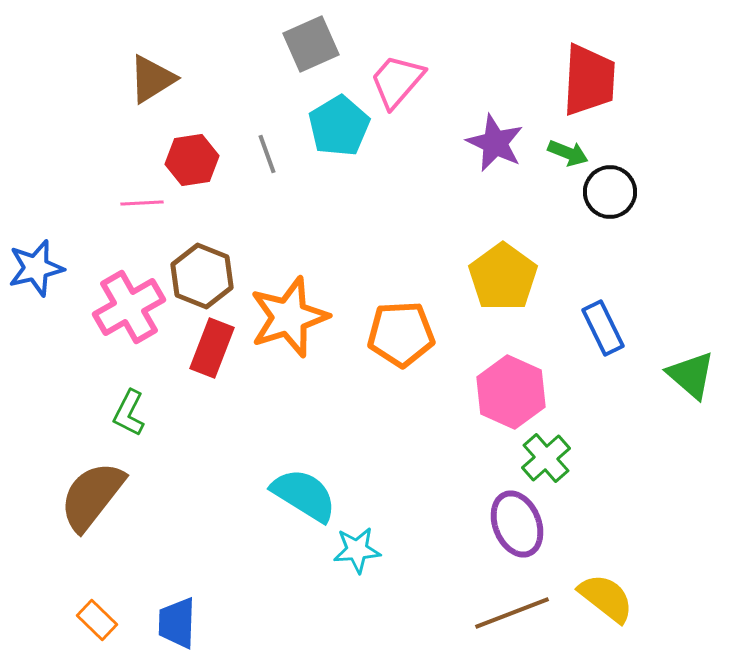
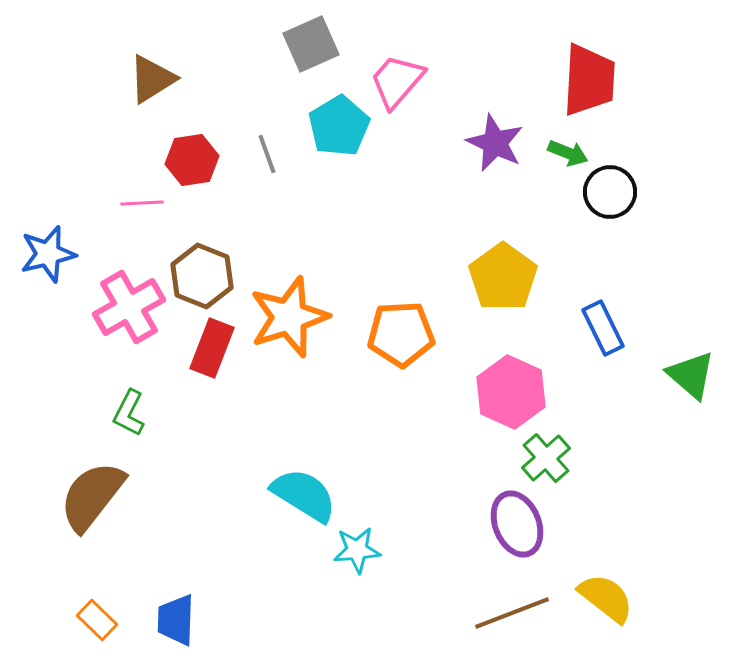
blue star: moved 12 px right, 14 px up
blue trapezoid: moved 1 px left, 3 px up
